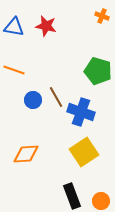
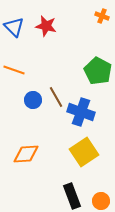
blue triangle: rotated 35 degrees clockwise
green pentagon: rotated 12 degrees clockwise
